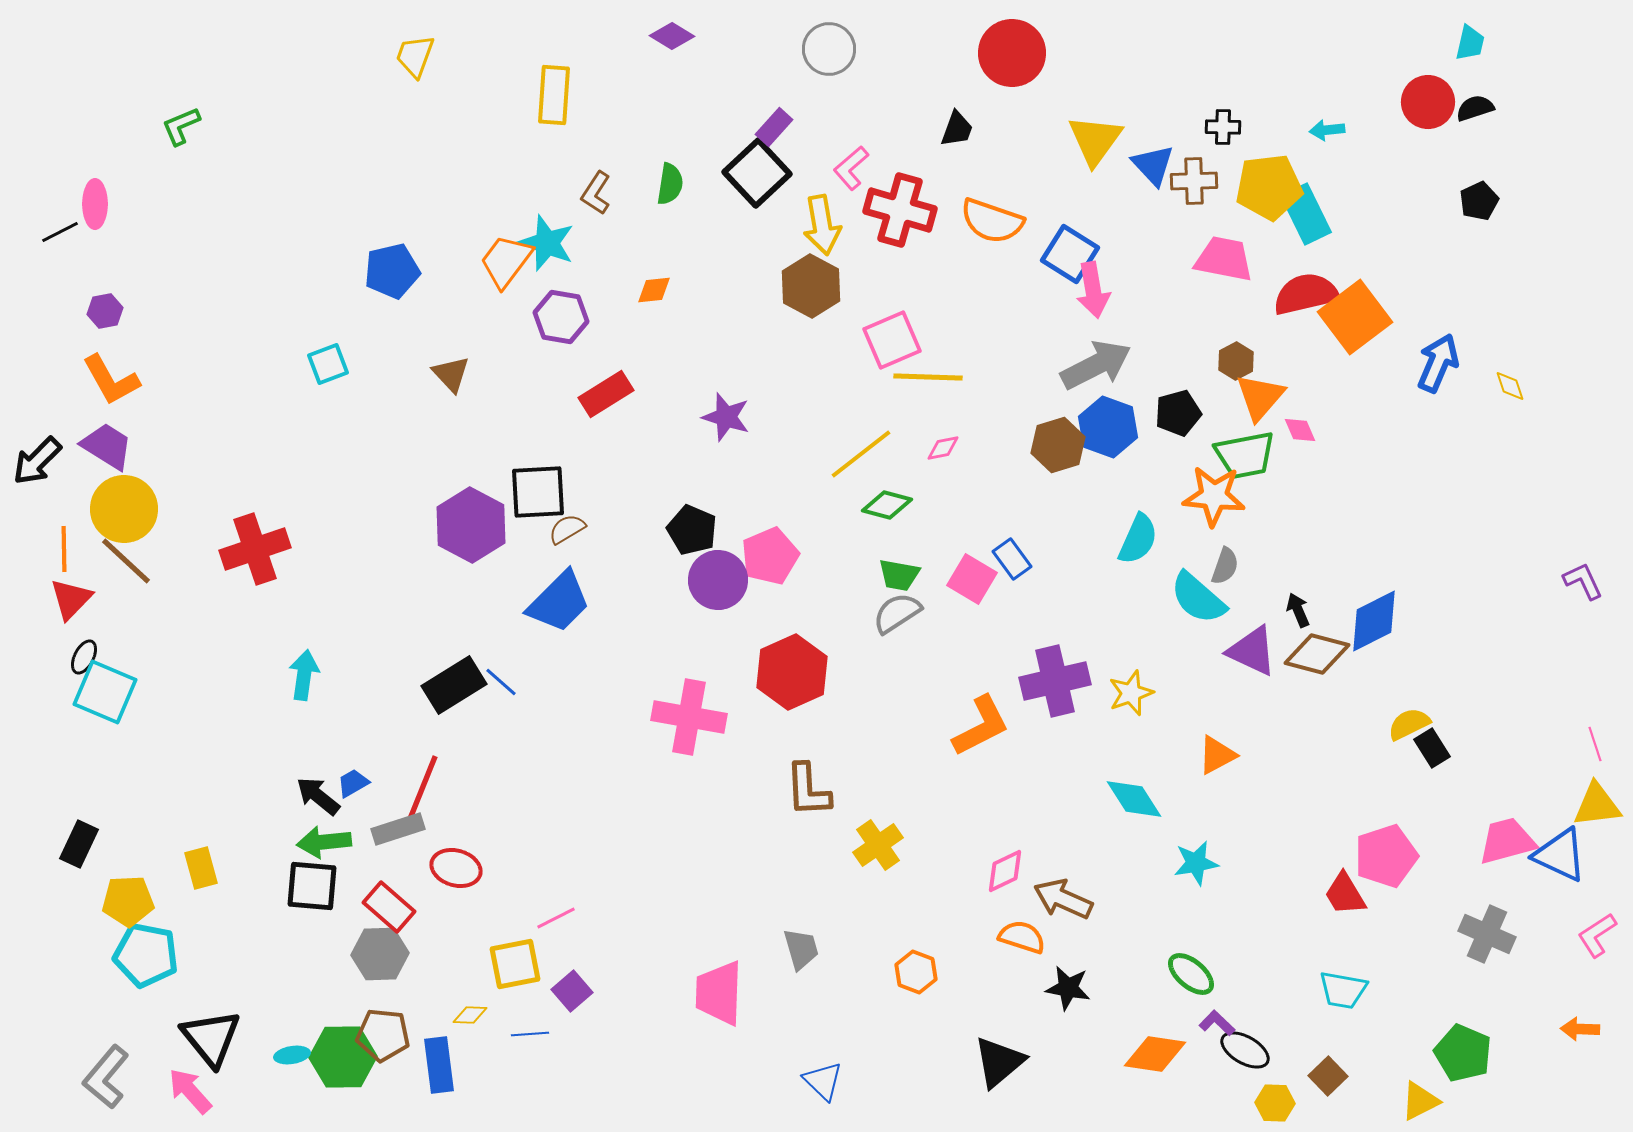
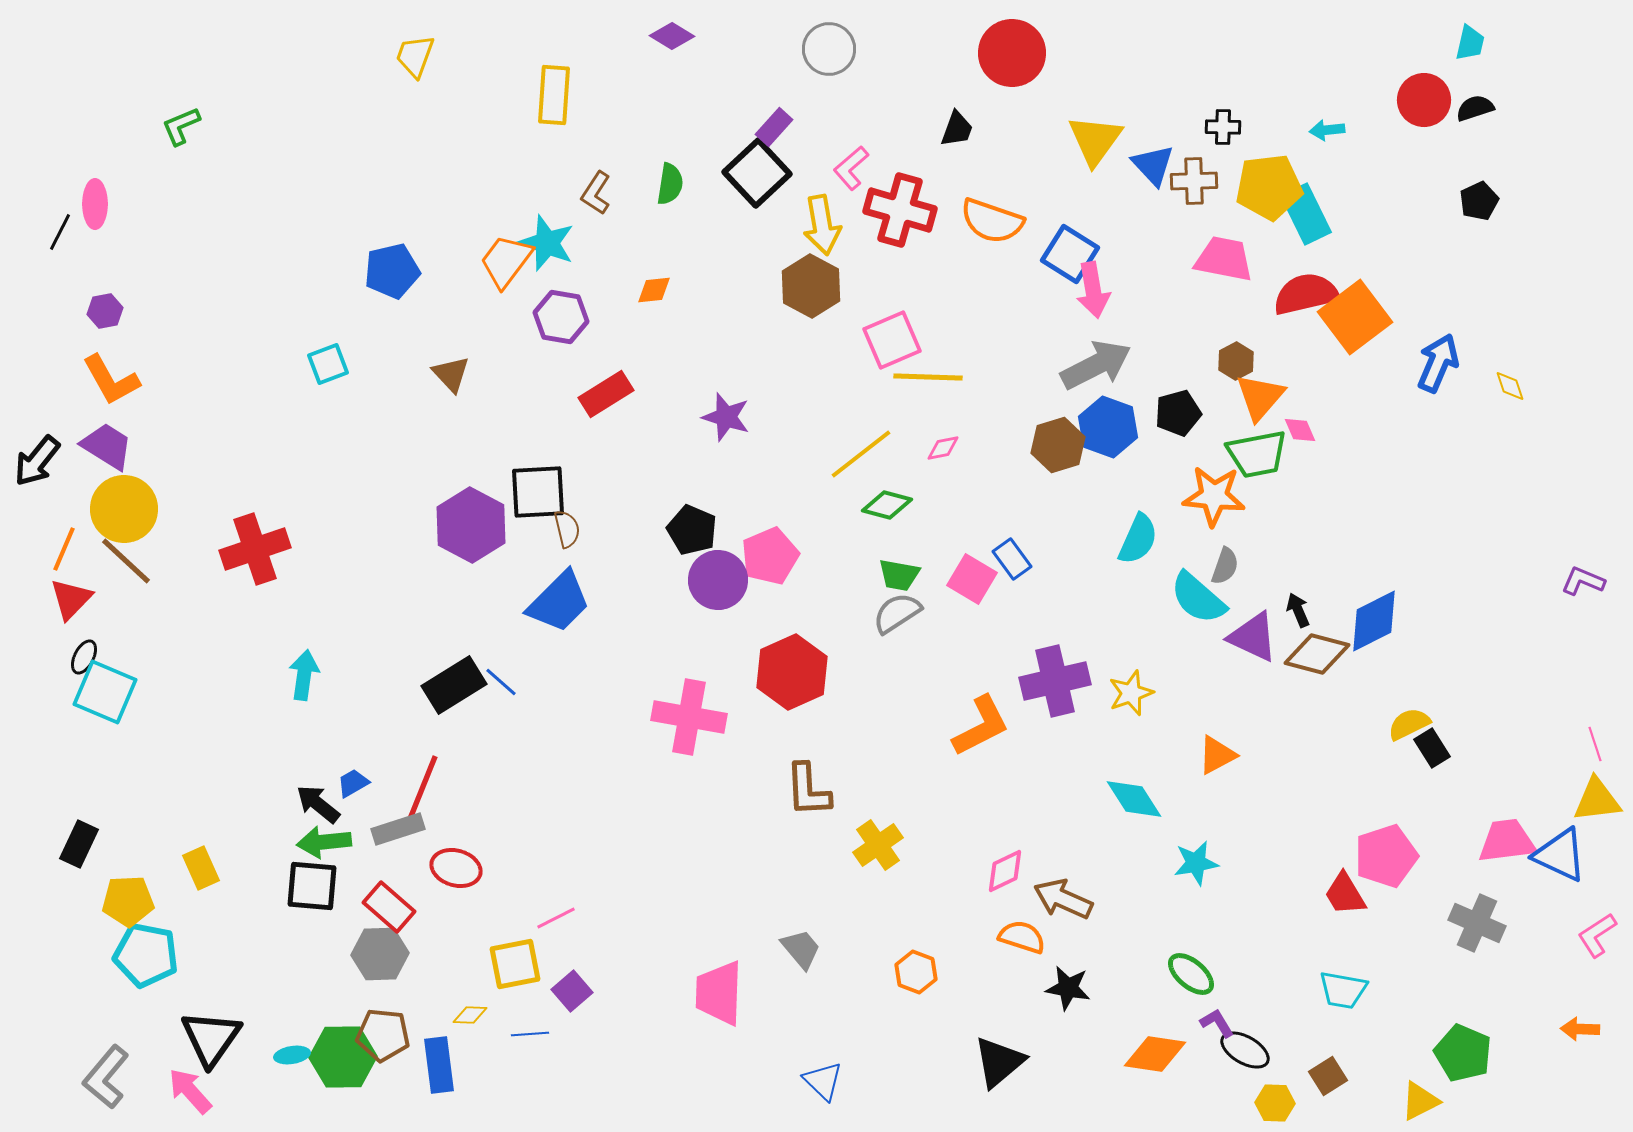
red circle at (1428, 102): moved 4 px left, 2 px up
black line at (60, 232): rotated 36 degrees counterclockwise
green trapezoid at (1245, 455): moved 12 px right, 1 px up
black arrow at (37, 461): rotated 6 degrees counterclockwise
brown semicircle at (567, 529): rotated 108 degrees clockwise
orange line at (64, 549): rotated 24 degrees clockwise
purple L-shape at (1583, 581): rotated 42 degrees counterclockwise
purple triangle at (1252, 651): moved 1 px right, 14 px up
black arrow at (318, 796): moved 8 px down
yellow triangle at (1597, 805): moved 5 px up
pink trapezoid at (1507, 841): rotated 8 degrees clockwise
yellow rectangle at (201, 868): rotated 9 degrees counterclockwise
gray cross at (1487, 934): moved 10 px left, 11 px up
gray trapezoid at (801, 949): rotated 24 degrees counterclockwise
purple L-shape at (1217, 1023): rotated 15 degrees clockwise
black triangle at (211, 1038): rotated 14 degrees clockwise
brown square at (1328, 1076): rotated 12 degrees clockwise
